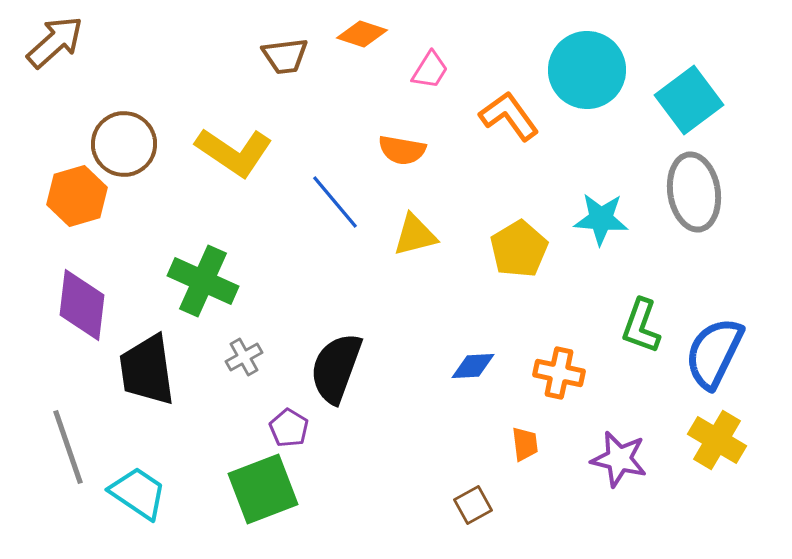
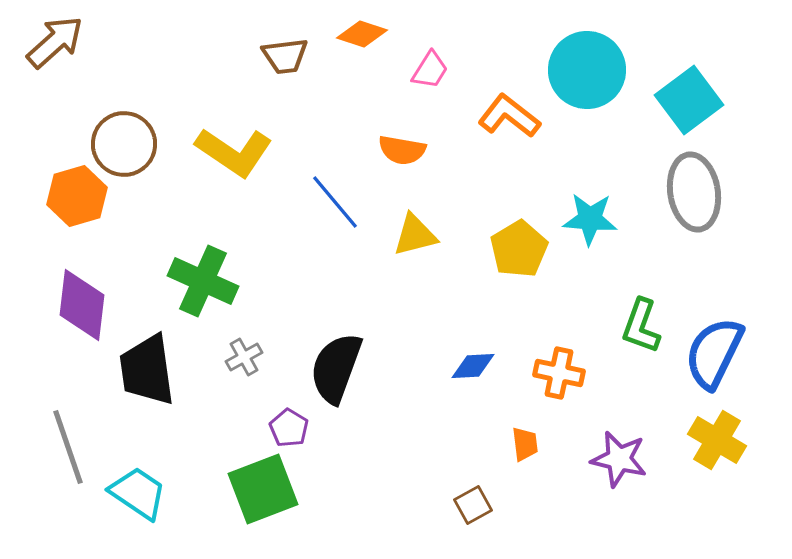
orange L-shape: rotated 16 degrees counterclockwise
cyan star: moved 11 px left
